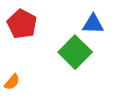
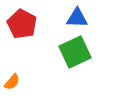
blue triangle: moved 16 px left, 6 px up
green square: rotated 20 degrees clockwise
